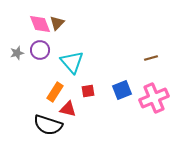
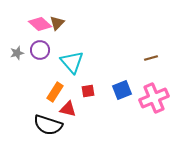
pink diamond: rotated 25 degrees counterclockwise
